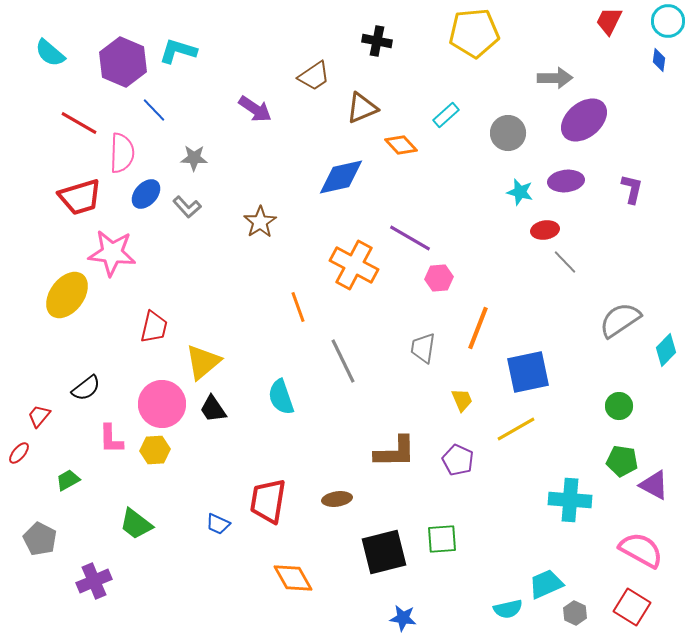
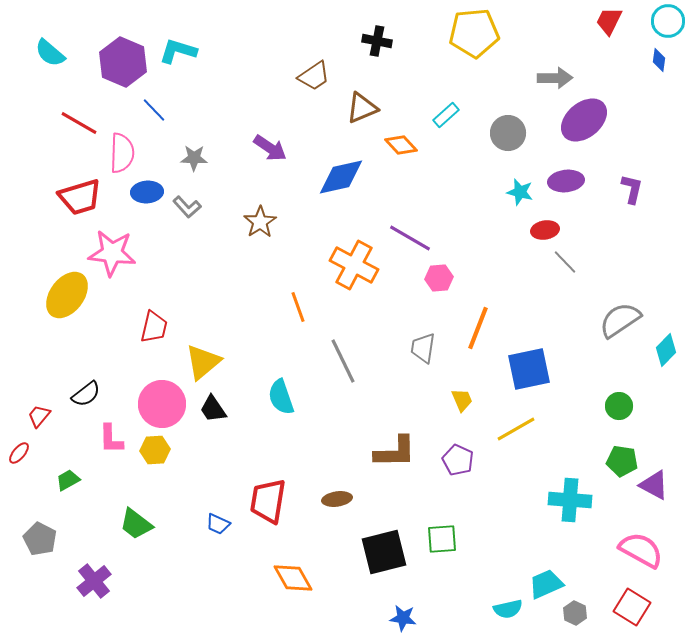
purple arrow at (255, 109): moved 15 px right, 39 px down
blue ellipse at (146, 194): moved 1 px right, 2 px up; rotated 44 degrees clockwise
blue square at (528, 372): moved 1 px right, 3 px up
black semicircle at (86, 388): moved 6 px down
purple cross at (94, 581): rotated 16 degrees counterclockwise
